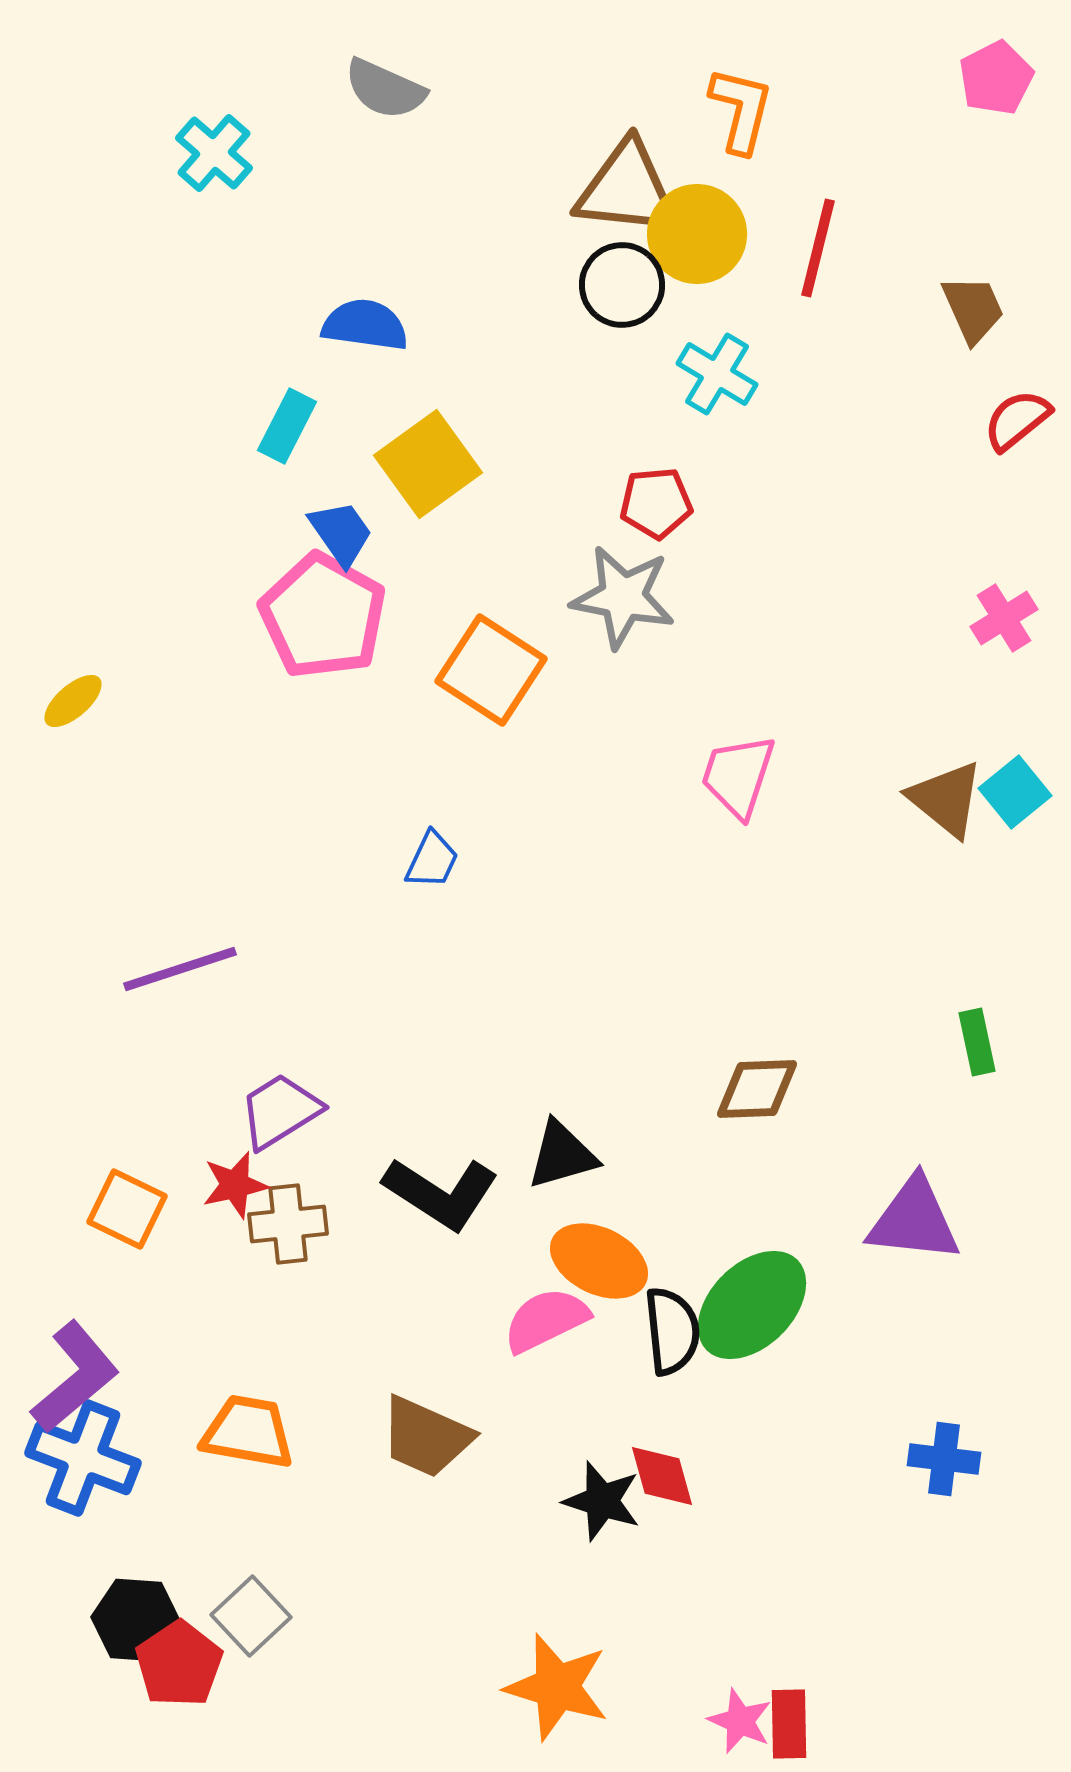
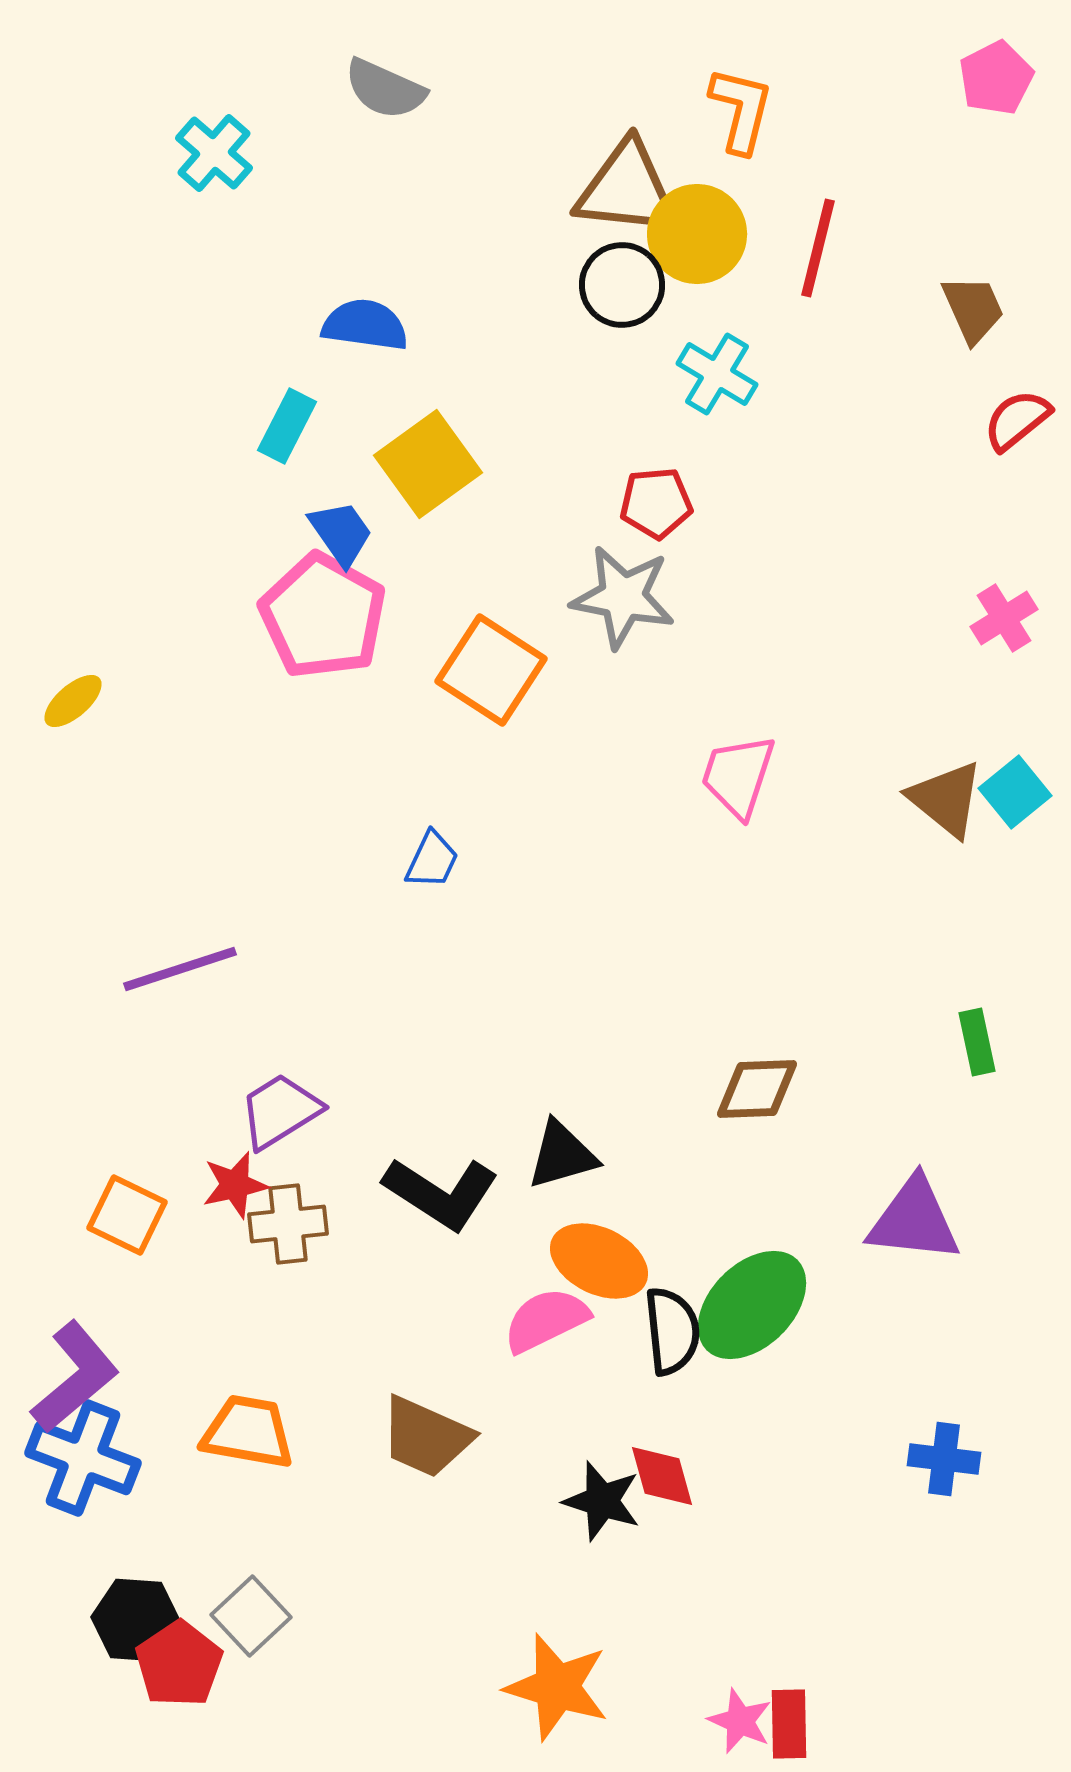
orange square at (127, 1209): moved 6 px down
